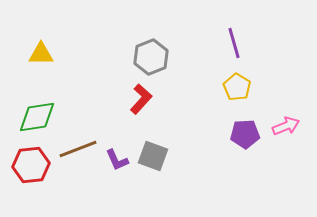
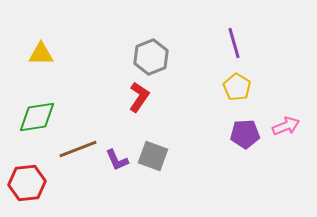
red L-shape: moved 2 px left, 2 px up; rotated 8 degrees counterclockwise
red hexagon: moved 4 px left, 18 px down
